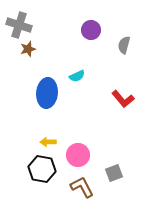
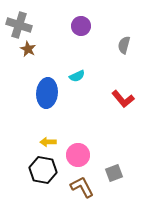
purple circle: moved 10 px left, 4 px up
brown star: rotated 28 degrees counterclockwise
black hexagon: moved 1 px right, 1 px down
